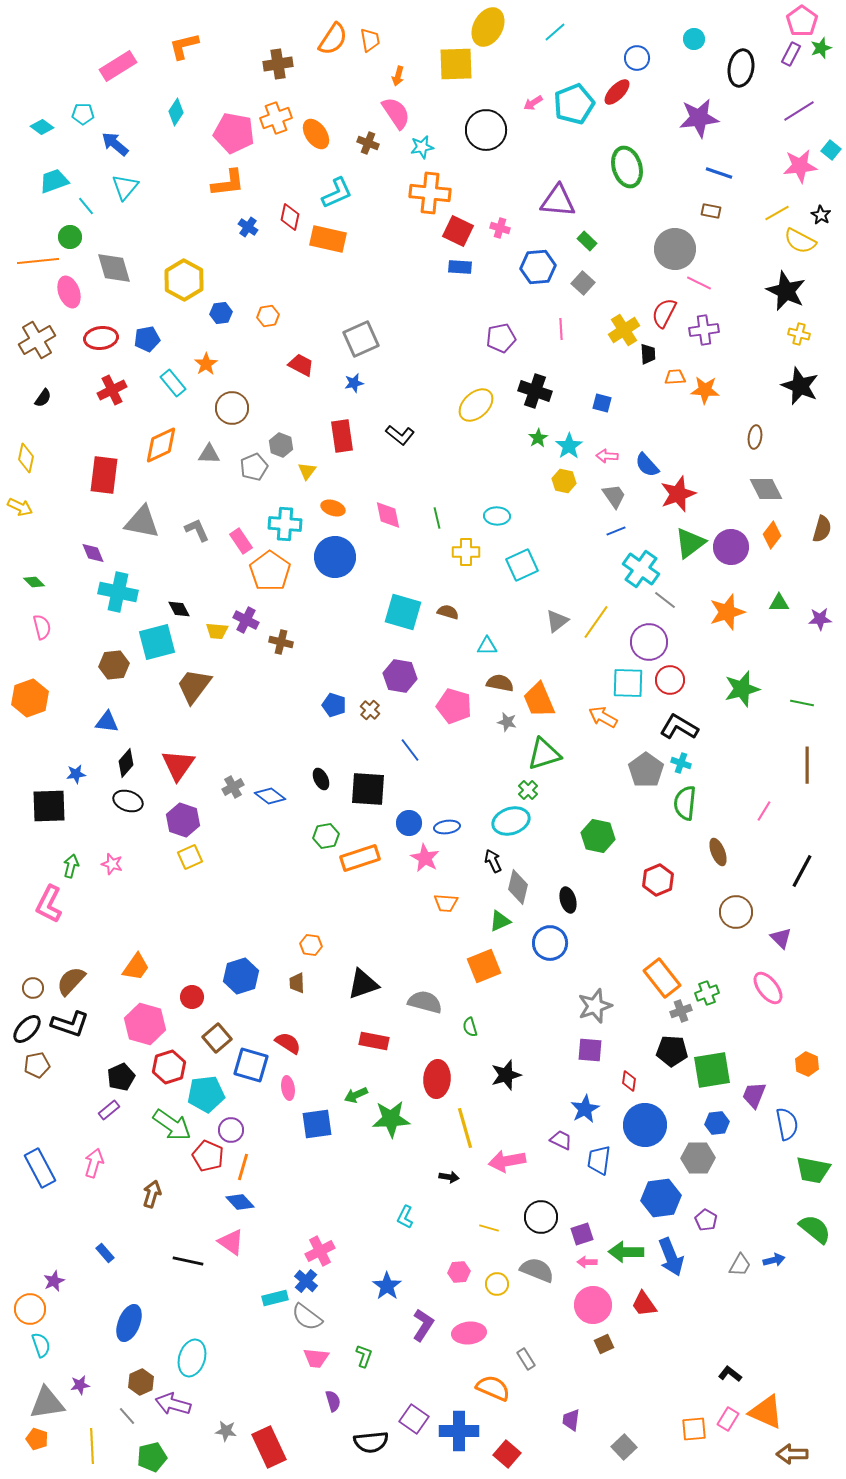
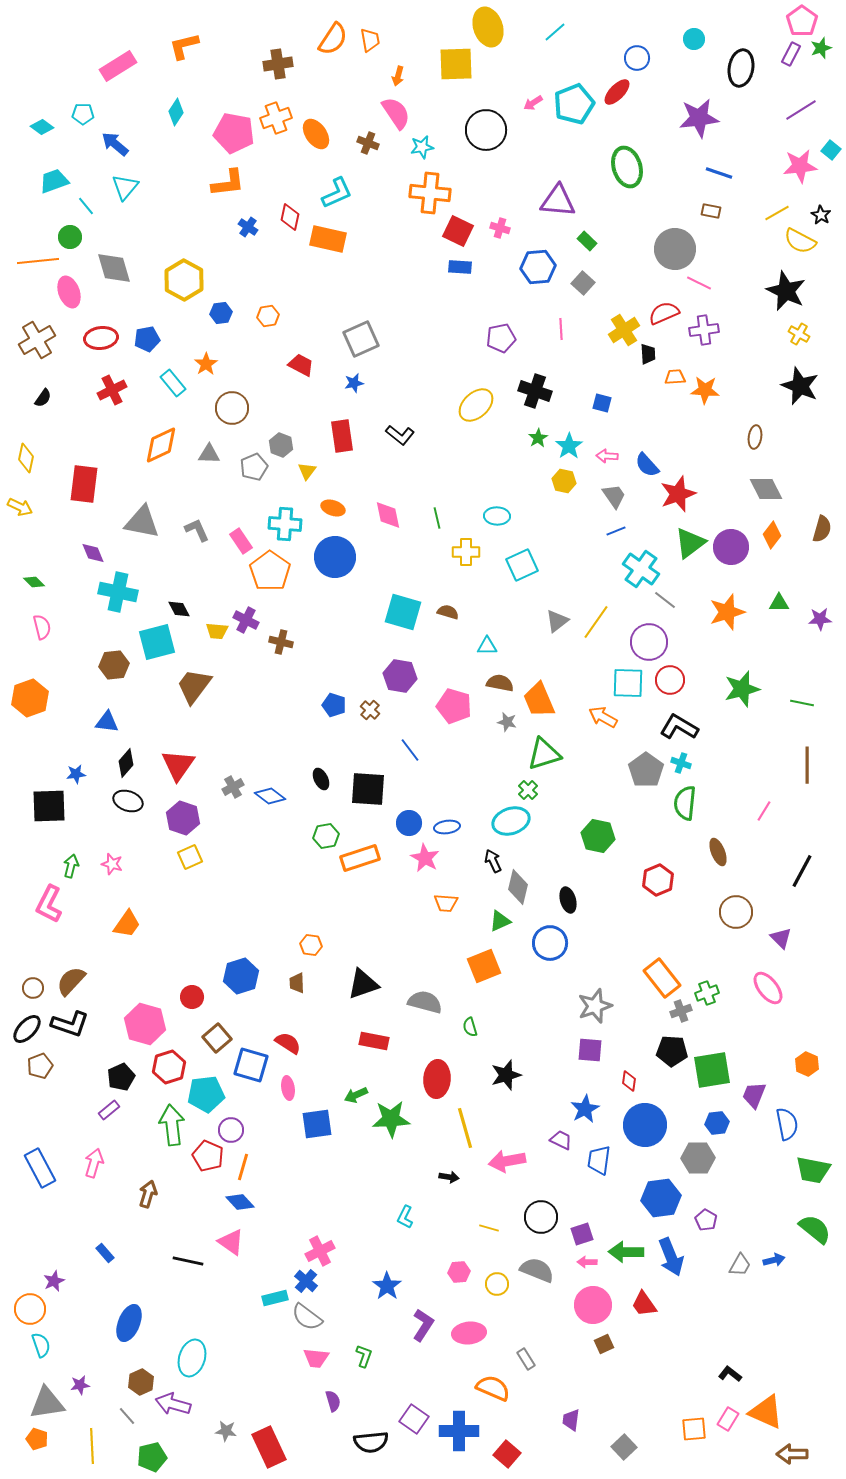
yellow ellipse at (488, 27): rotated 48 degrees counterclockwise
purple line at (799, 111): moved 2 px right, 1 px up
red semicircle at (664, 313): rotated 40 degrees clockwise
yellow cross at (799, 334): rotated 15 degrees clockwise
red rectangle at (104, 475): moved 20 px left, 9 px down
purple hexagon at (183, 820): moved 2 px up
orange trapezoid at (136, 967): moved 9 px left, 43 px up
brown pentagon at (37, 1065): moved 3 px right, 1 px down; rotated 10 degrees counterclockwise
green arrow at (172, 1125): rotated 132 degrees counterclockwise
brown arrow at (152, 1194): moved 4 px left
